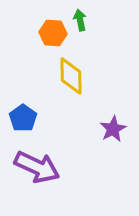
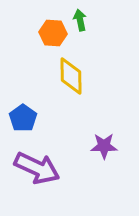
purple star: moved 9 px left, 17 px down; rotated 28 degrees clockwise
purple arrow: moved 1 px down
